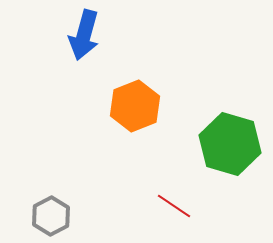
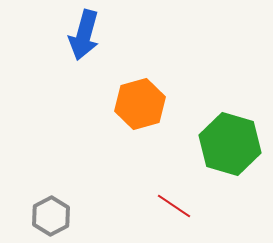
orange hexagon: moved 5 px right, 2 px up; rotated 6 degrees clockwise
